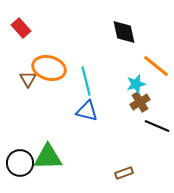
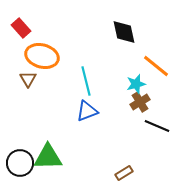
orange ellipse: moved 7 px left, 12 px up
blue triangle: rotated 35 degrees counterclockwise
brown rectangle: rotated 12 degrees counterclockwise
